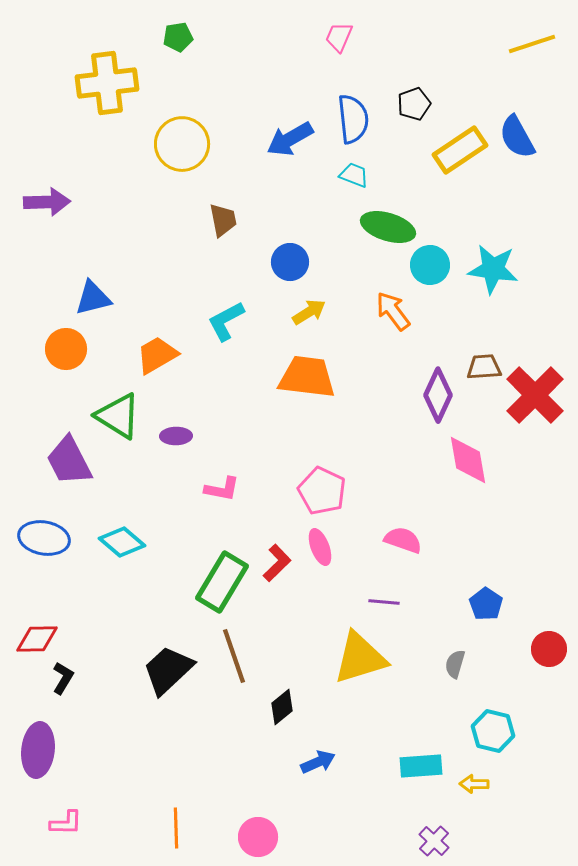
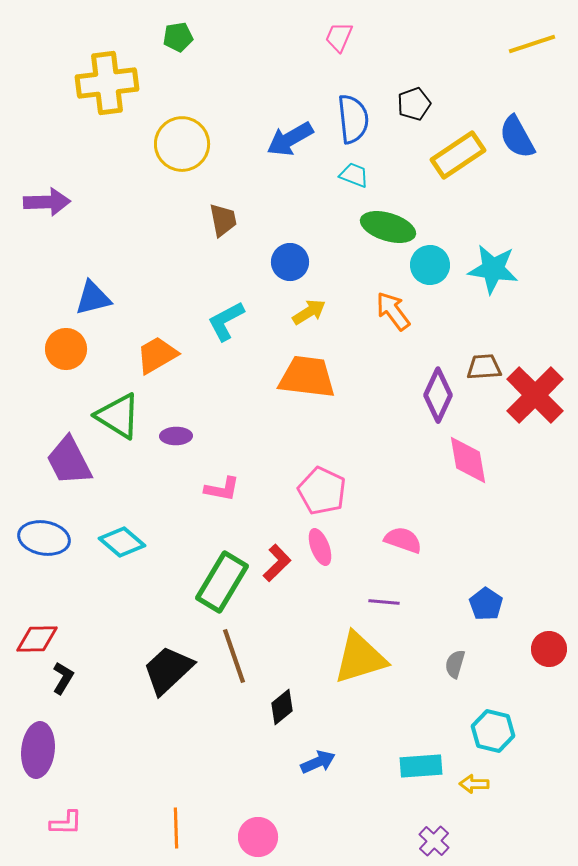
yellow rectangle at (460, 150): moved 2 px left, 5 px down
